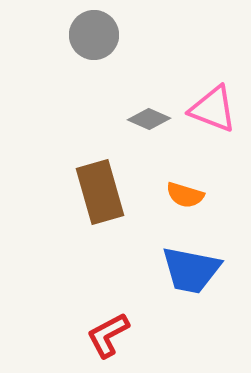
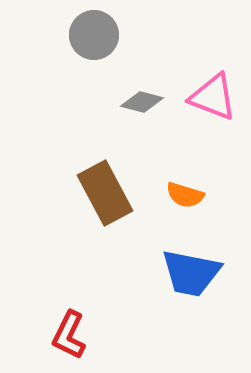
pink triangle: moved 12 px up
gray diamond: moved 7 px left, 17 px up; rotated 9 degrees counterclockwise
brown rectangle: moved 5 px right, 1 px down; rotated 12 degrees counterclockwise
blue trapezoid: moved 3 px down
red L-shape: moved 39 px left; rotated 36 degrees counterclockwise
